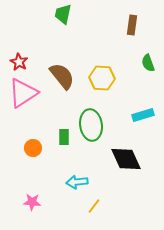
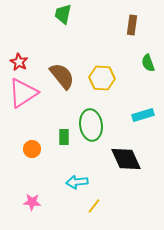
orange circle: moved 1 px left, 1 px down
